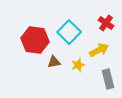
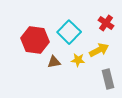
yellow star: moved 5 px up; rotated 24 degrees clockwise
